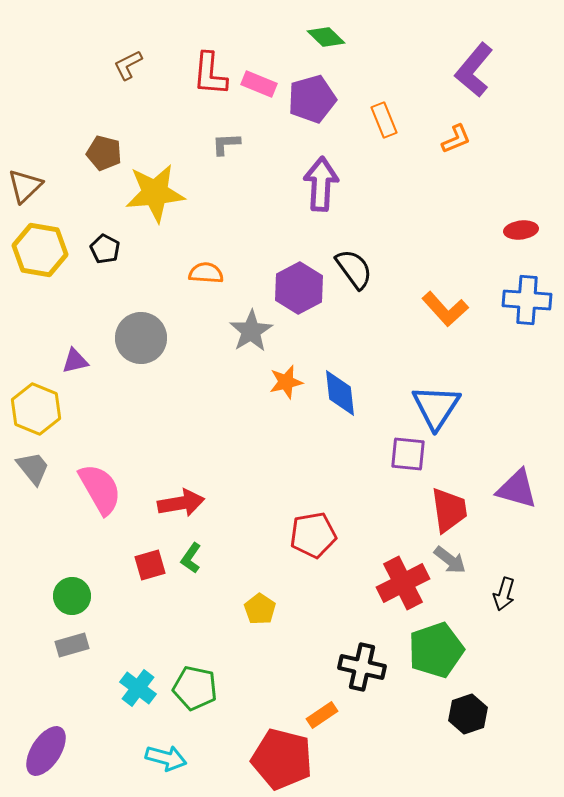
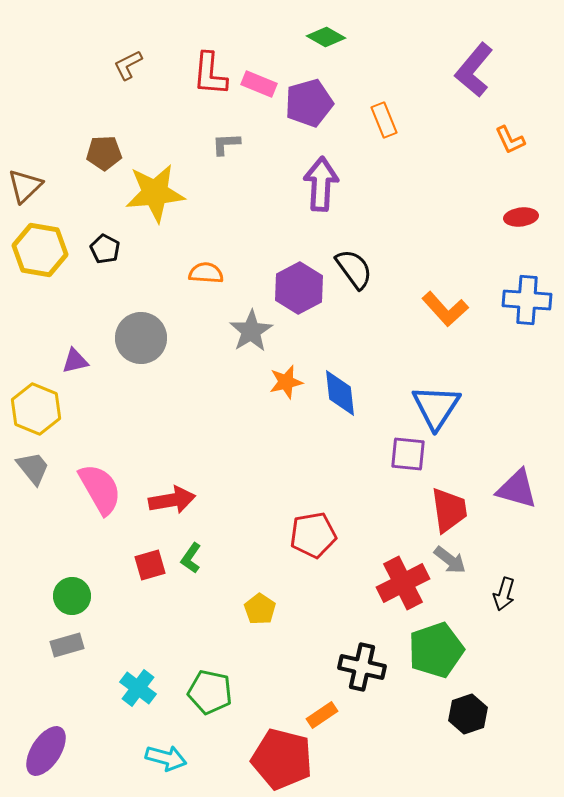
green diamond at (326, 37): rotated 15 degrees counterclockwise
purple pentagon at (312, 99): moved 3 px left, 4 px down
orange L-shape at (456, 139): moved 54 px right, 1 px down; rotated 88 degrees clockwise
brown pentagon at (104, 153): rotated 16 degrees counterclockwise
red ellipse at (521, 230): moved 13 px up
red arrow at (181, 503): moved 9 px left, 3 px up
gray rectangle at (72, 645): moved 5 px left
green pentagon at (195, 688): moved 15 px right, 4 px down
